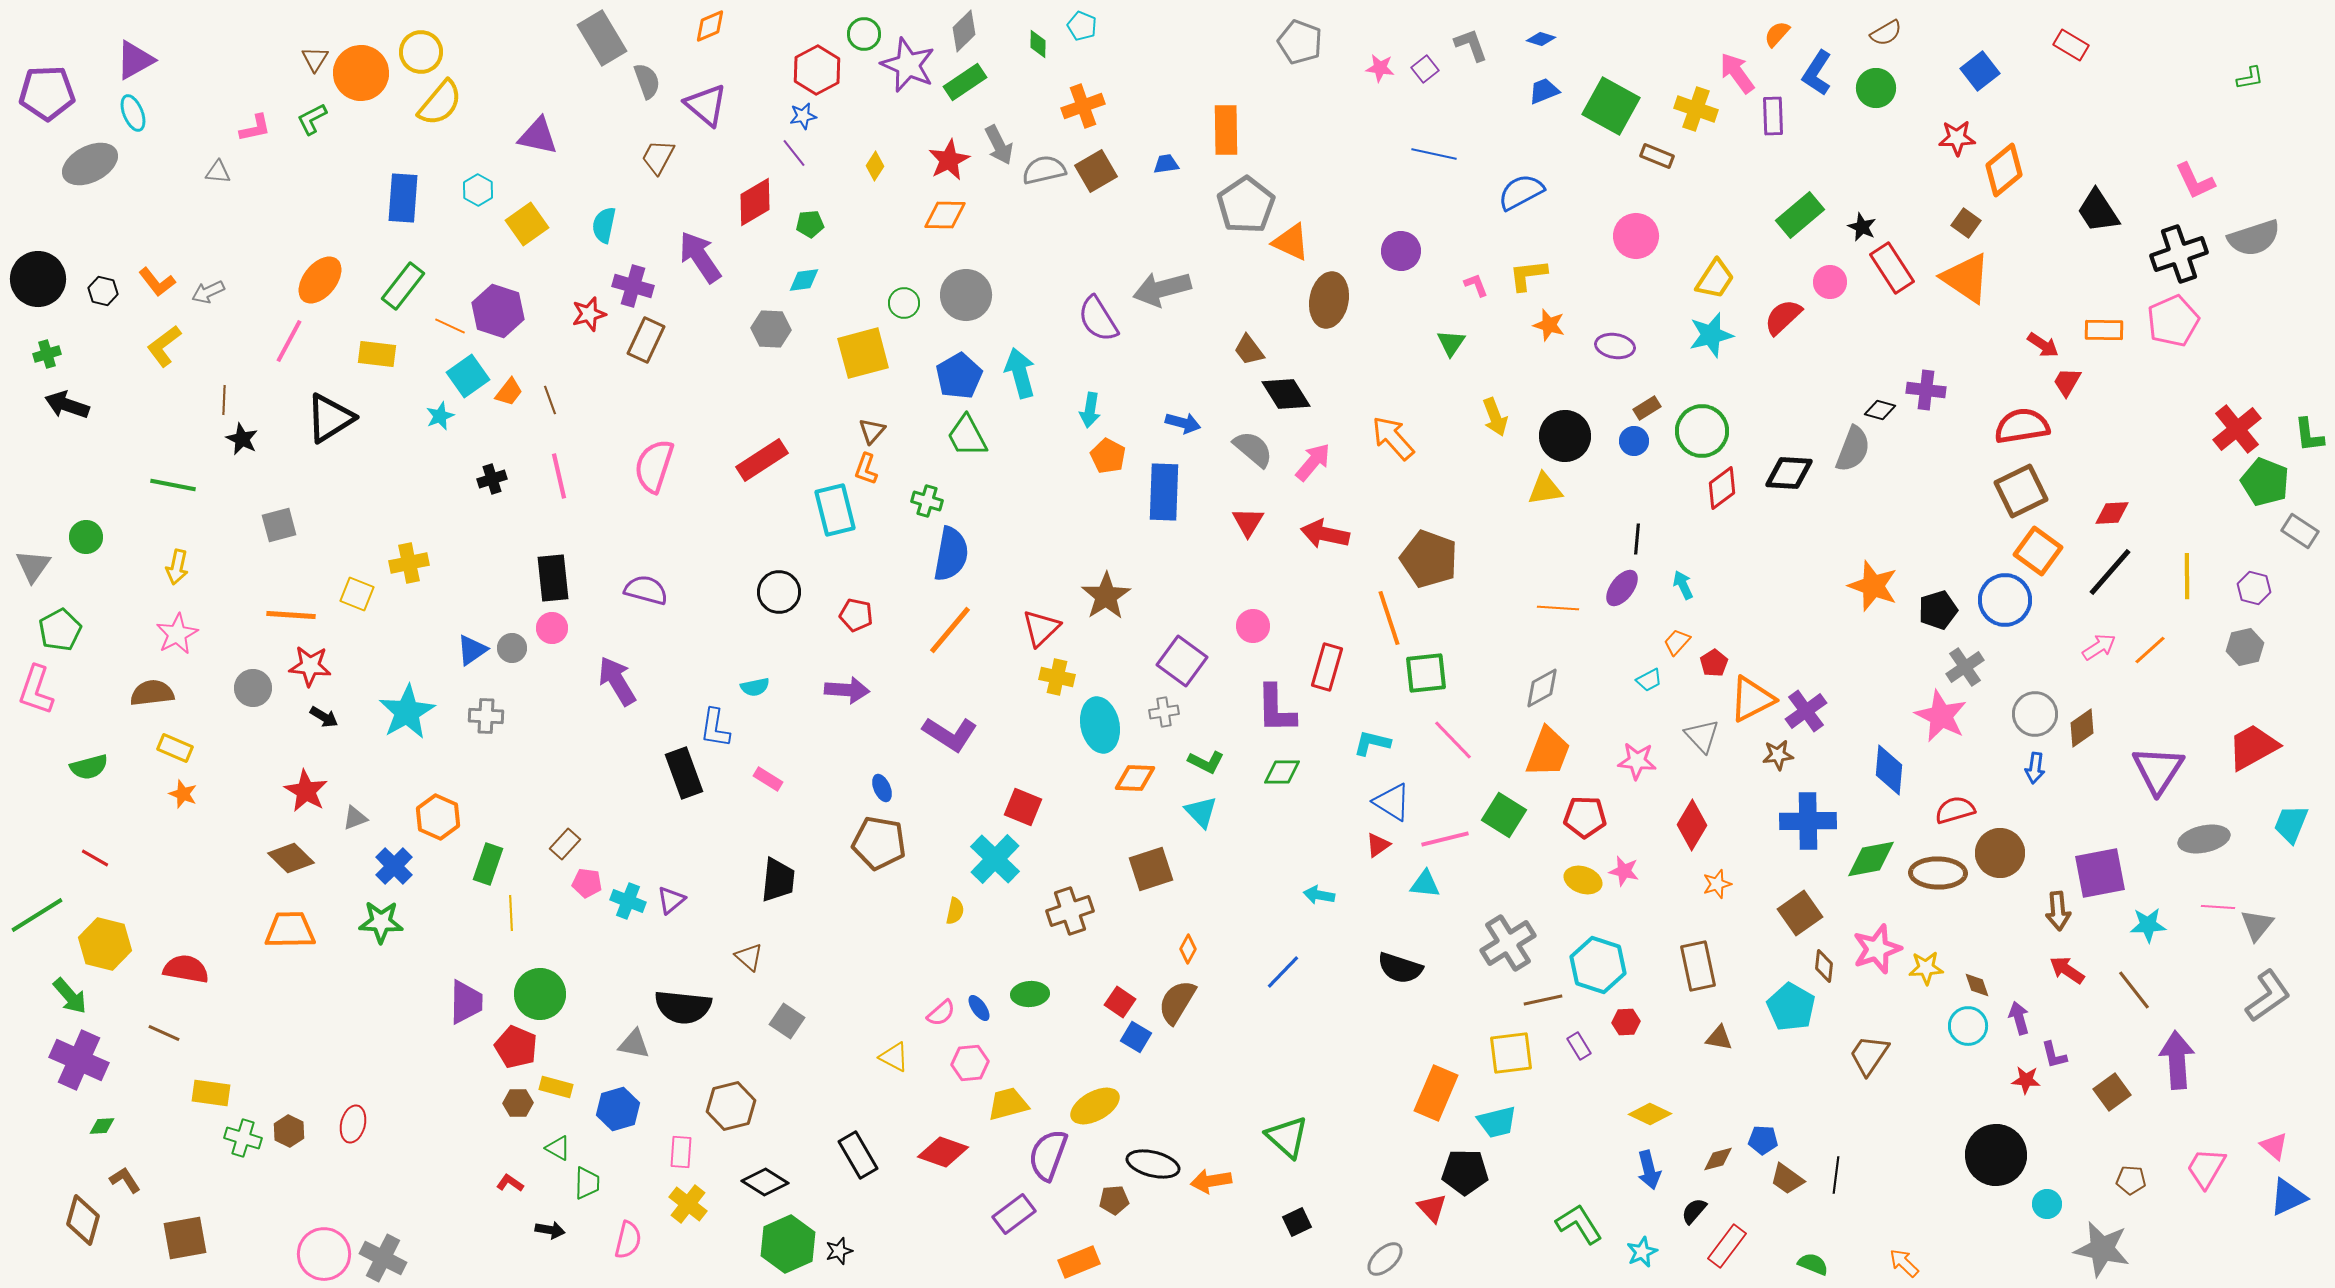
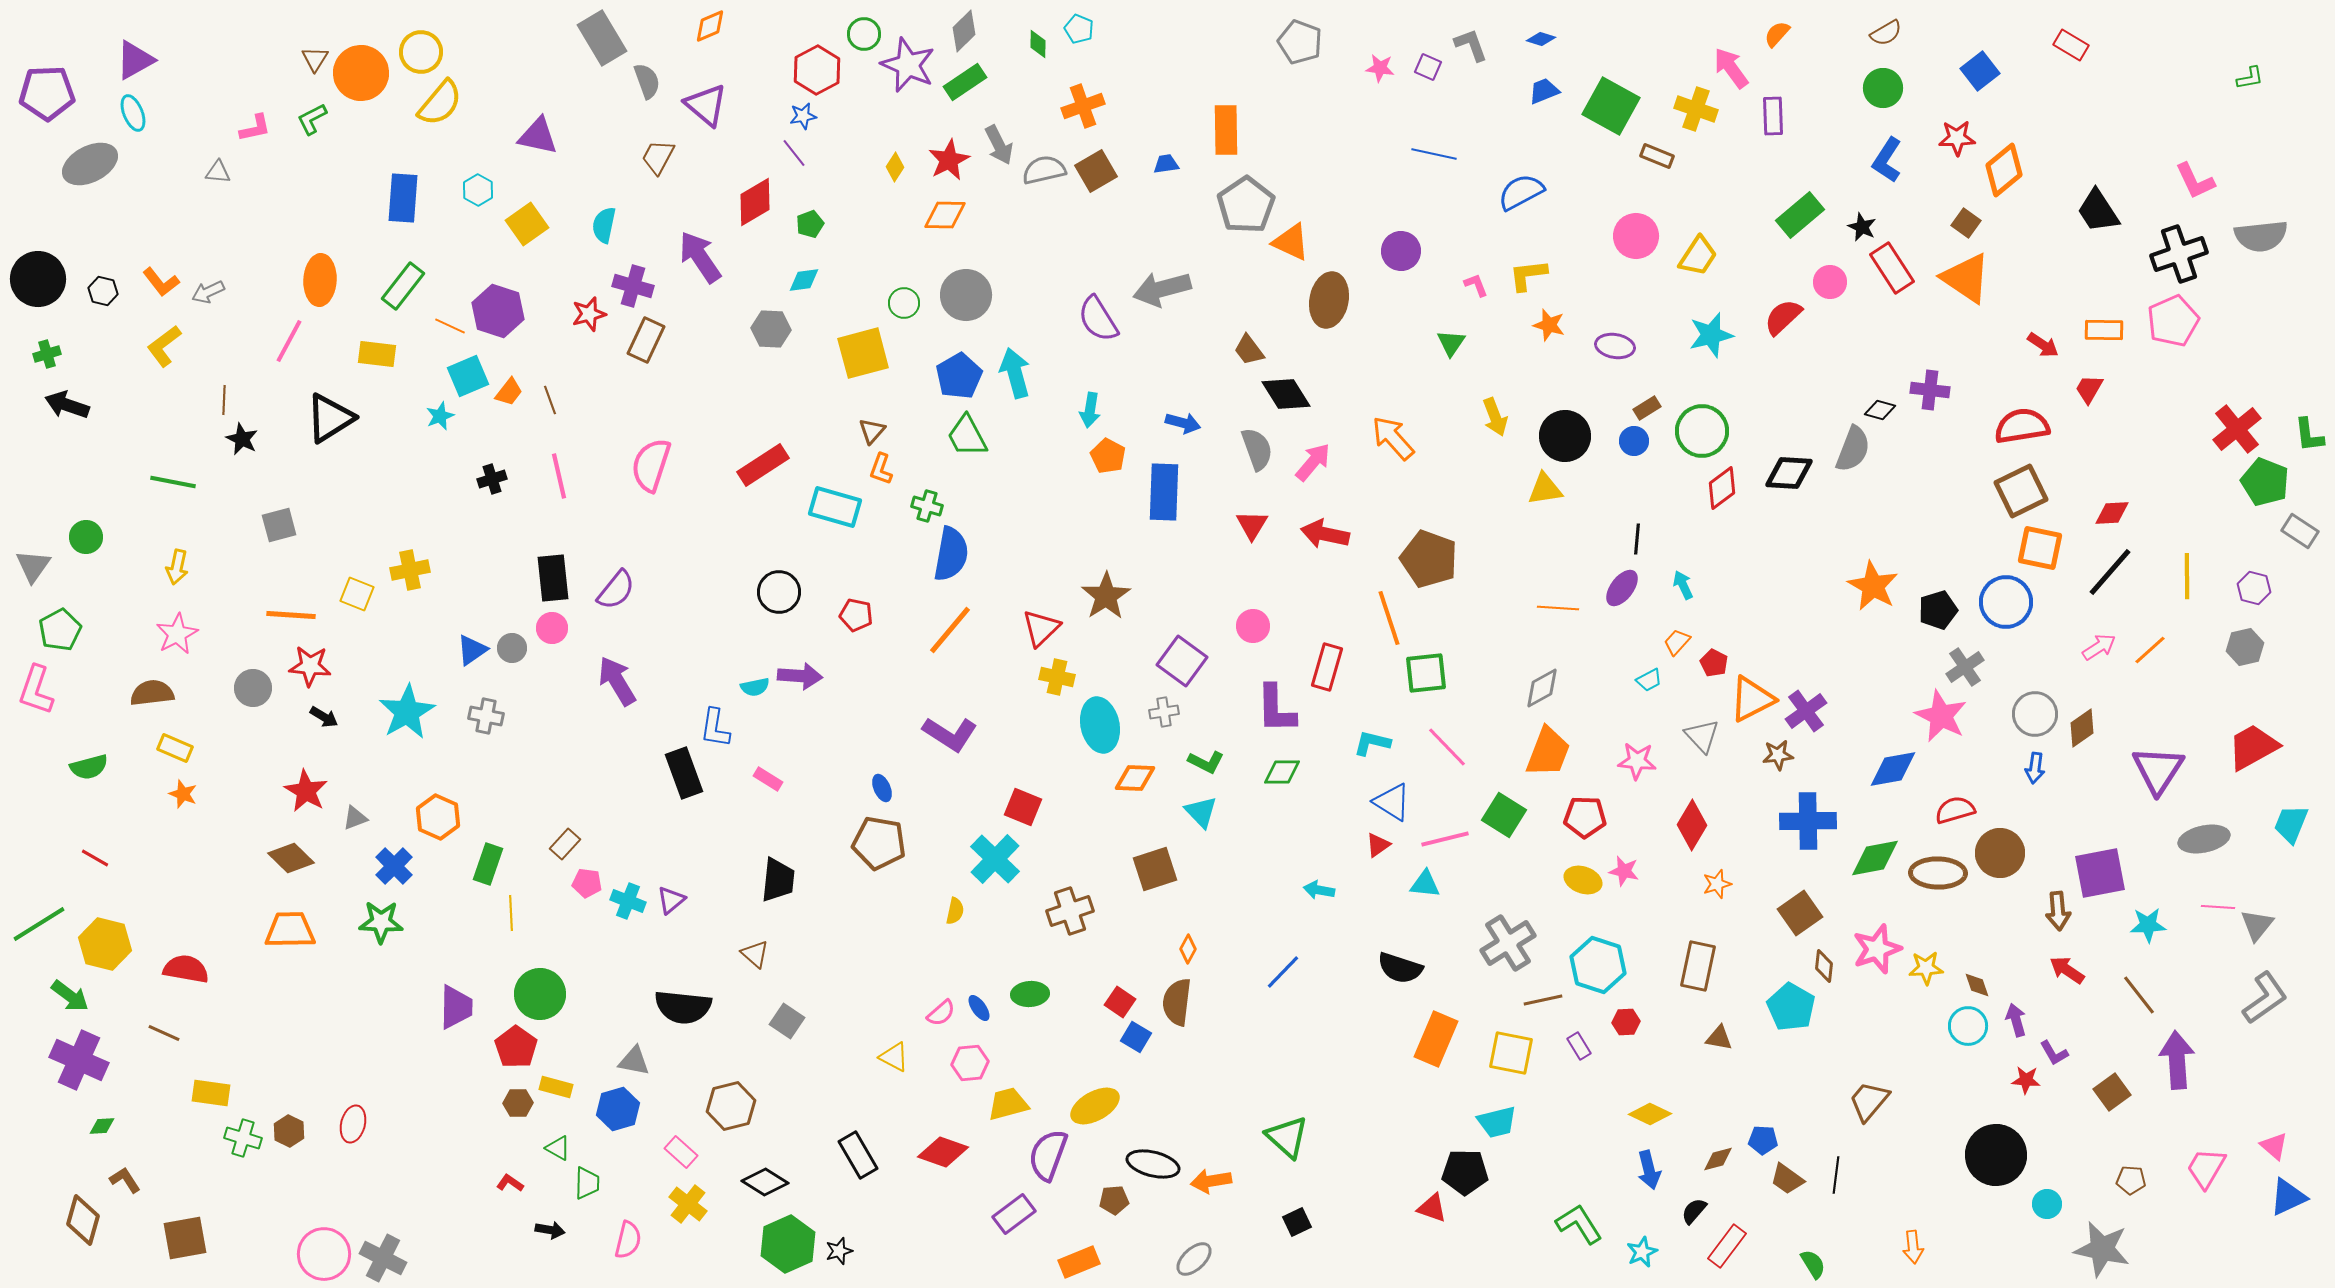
cyan pentagon at (1082, 26): moved 3 px left, 3 px down
purple square at (1425, 69): moved 3 px right, 2 px up; rotated 28 degrees counterclockwise
pink arrow at (1737, 73): moved 6 px left, 5 px up
blue L-shape at (1817, 73): moved 70 px right, 87 px down
green circle at (1876, 88): moved 7 px right
yellow diamond at (875, 166): moved 20 px right, 1 px down
green pentagon at (810, 224): rotated 16 degrees counterclockwise
gray semicircle at (2254, 238): moved 7 px right, 2 px up; rotated 12 degrees clockwise
yellow trapezoid at (1715, 279): moved 17 px left, 23 px up
orange ellipse at (320, 280): rotated 36 degrees counterclockwise
orange L-shape at (157, 282): moved 4 px right
cyan arrow at (1020, 373): moved 5 px left
cyan square at (468, 376): rotated 12 degrees clockwise
red trapezoid at (2067, 382): moved 22 px right, 7 px down
purple cross at (1926, 390): moved 4 px right
gray semicircle at (1253, 449): moved 4 px right; rotated 30 degrees clockwise
red rectangle at (762, 460): moved 1 px right, 5 px down
pink semicircle at (654, 466): moved 3 px left, 1 px up
orange L-shape at (866, 469): moved 15 px right
green line at (173, 485): moved 3 px up
green cross at (927, 501): moved 5 px down
cyan rectangle at (835, 510): moved 3 px up; rotated 60 degrees counterclockwise
red triangle at (1248, 522): moved 4 px right, 3 px down
orange square at (2038, 551): moved 2 px right, 3 px up; rotated 24 degrees counterclockwise
yellow cross at (409, 563): moved 1 px right, 7 px down
orange star at (1873, 586): rotated 9 degrees clockwise
purple semicircle at (646, 590): moved 30 px left; rotated 114 degrees clockwise
blue circle at (2005, 600): moved 1 px right, 2 px down
red pentagon at (1714, 663): rotated 12 degrees counterclockwise
purple arrow at (847, 690): moved 47 px left, 14 px up
gray cross at (486, 716): rotated 8 degrees clockwise
pink line at (1453, 740): moved 6 px left, 7 px down
blue diamond at (1889, 770): moved 4 px right, 1 px up; rotated 75 degrees clockwise
green diamond at (1871, 859): moved 4 px right, 1 px up
brown square at (1151, 869): moved 4 px right
cyan arrow at (1319, 895): moved 5 px up
green line at (37, 915): moved 2 px right, 9 px down
brown triangle at (749, 957): moved 6 px right, 3 px up
brown rectangle at (1698, 966): rotated 24 degrees clockwise
brown line at (2134, 990): moved 5 px right, 5 px down
green arrow at (70, 996): rotated 12 degrees counterclockwise
gray L-shape at (2268, 996): moved 3 px left, 2 px down
purple trapezoid at (466, 1002): moved 10 px left, 5 px down
brown semicircle at (1177, 1002): rotated 24 degrees counterclockwise
purple arrow at (2019, 1018): moved 3 px left, 2 px down
gray triangle at (634, 1044): moved 17 px down
red pentagon at (516, 1047): rotated 12 degrees clockwise
yellow square at (1511, 1053): rotated 18 degrees clockwise
brown trapezoid at (1869, 1055): moved 46 px down; rotated 6 degrees clockwise
purple L-shape at (2054, 1055): moved 2 px up; rotated 16 degrees counterclockwise
orange rectangle at (1436, 1093): moved 54 px up
pink rectangle at (681, 1152): rotated 52 degrees counterclockwise
red triangle at (1432, 1208): rotated 28 degrees counterclockwise
gray ellipse at (1385, 1259): moved 191 px left
orange arrow at (1904, 1263): moved 9 px right, 16 px up; rotated 140 degrees counterclockwise
green semicircle at (1813, 1264): rotated 36 degrees clockwise
